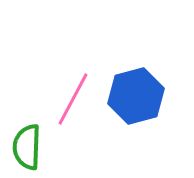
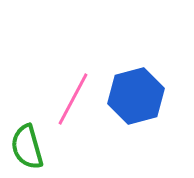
green semicircle: rotated 18 degrees counterclockwise
